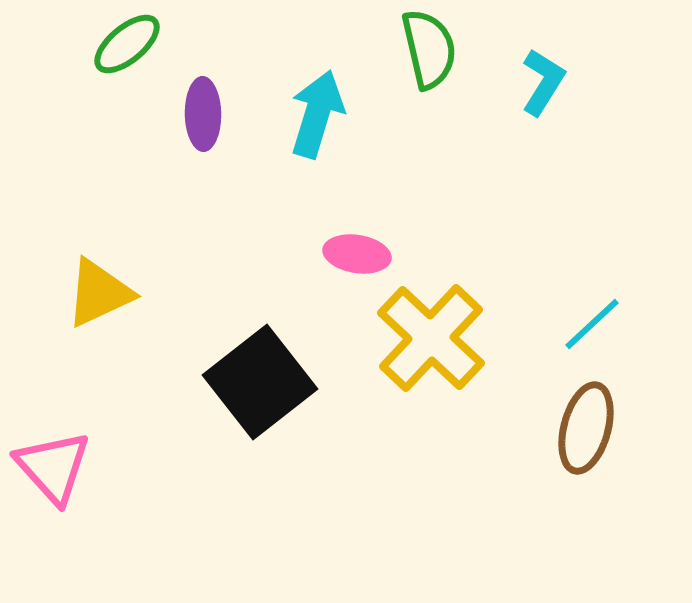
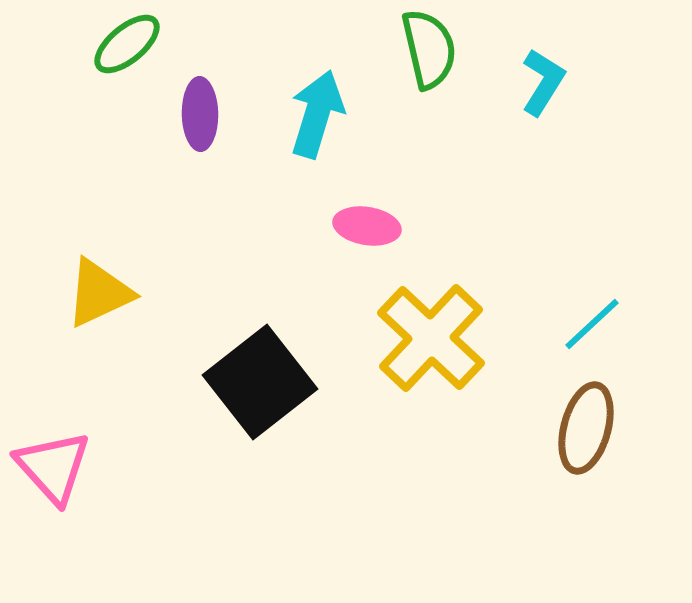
purple ellipse: moved 3 px left
pink ellipse: moved 10 px right, 28 px up
